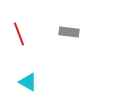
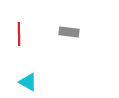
red line: rotated 20 degrees clockwise
